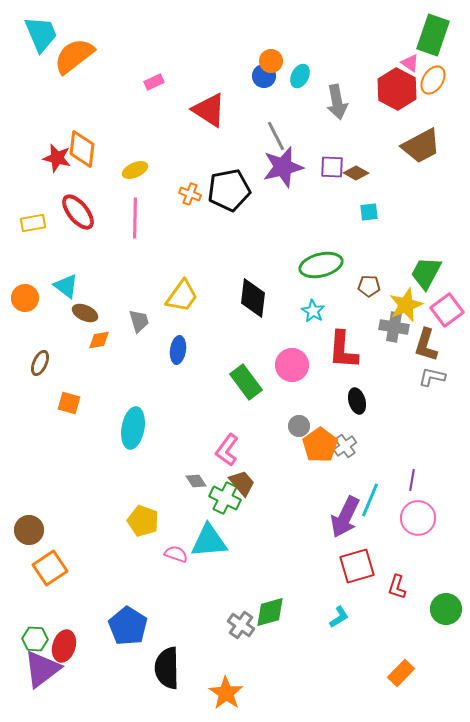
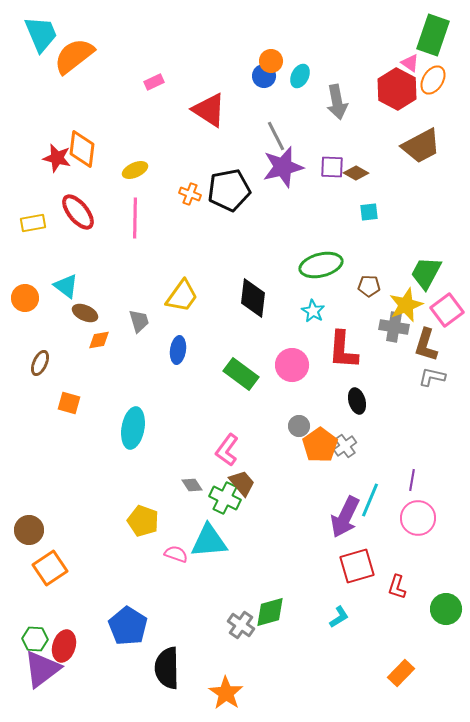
green rectangle at (246, 382): moved 5 px left, 8 px up; rotated 16 degrees counterclockwise
gray diamond at (196, 481): moved 4 px left, 4 px down
